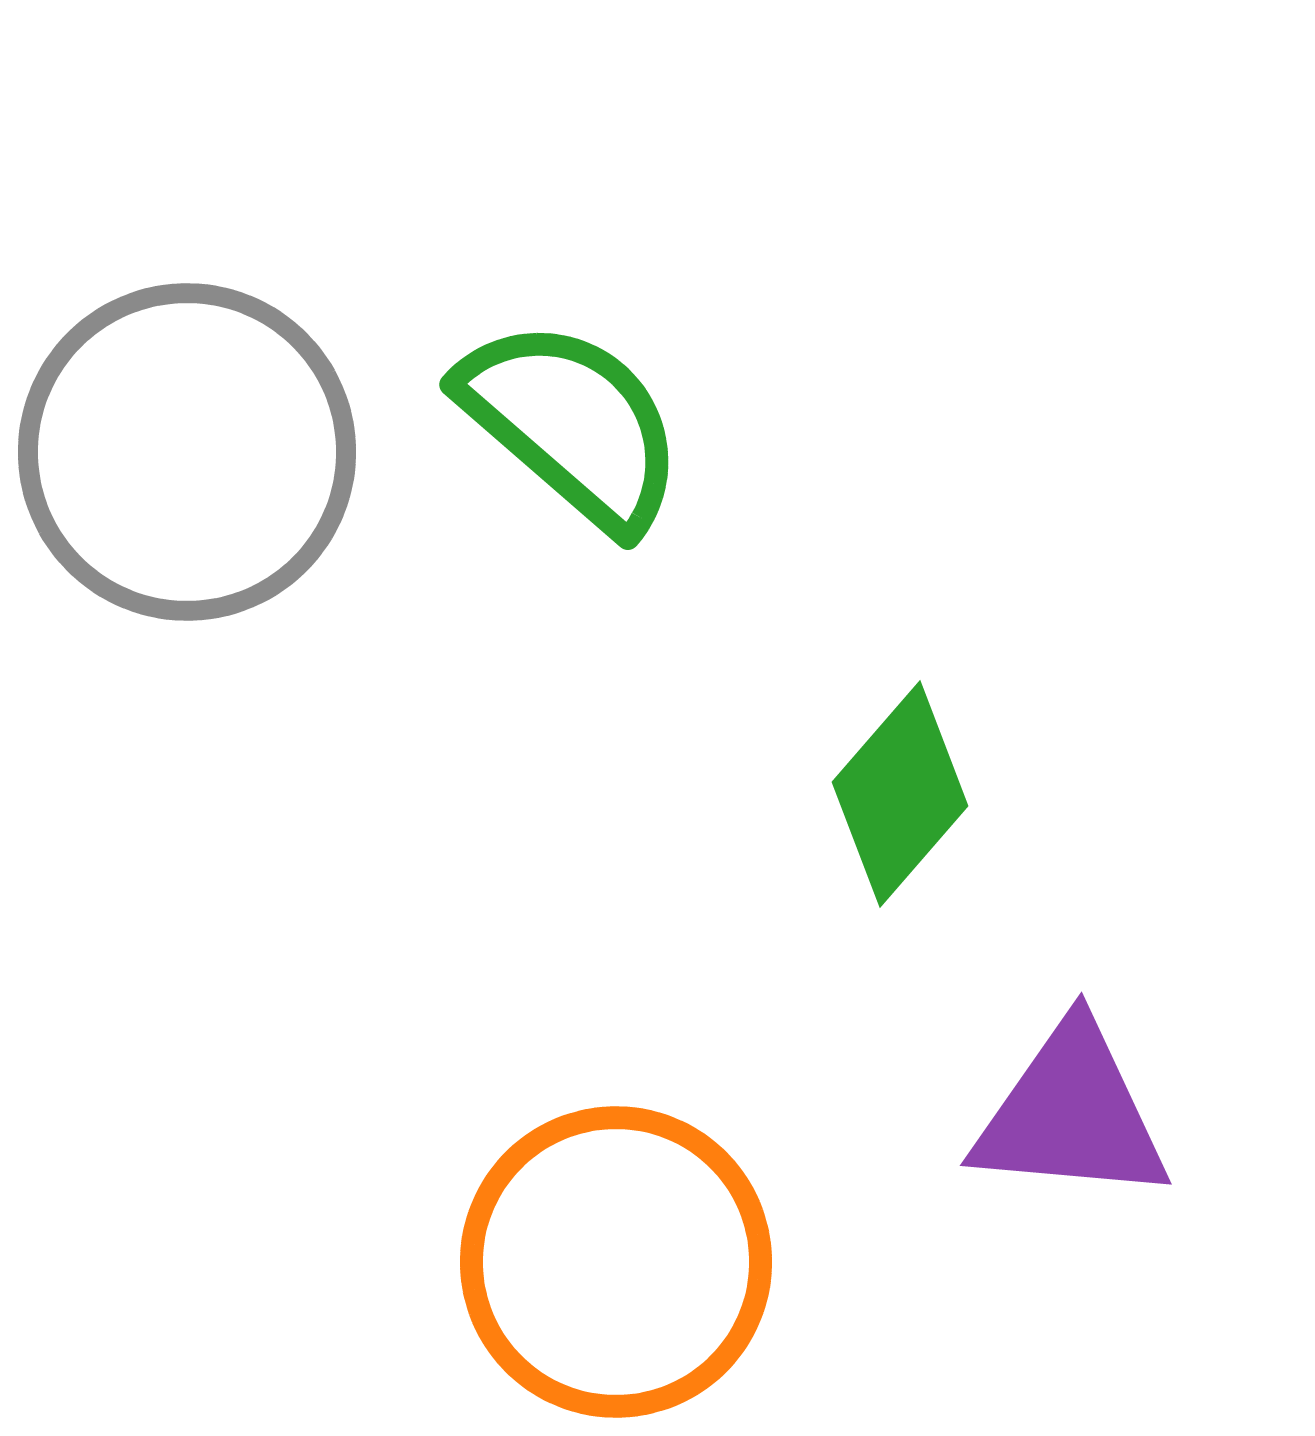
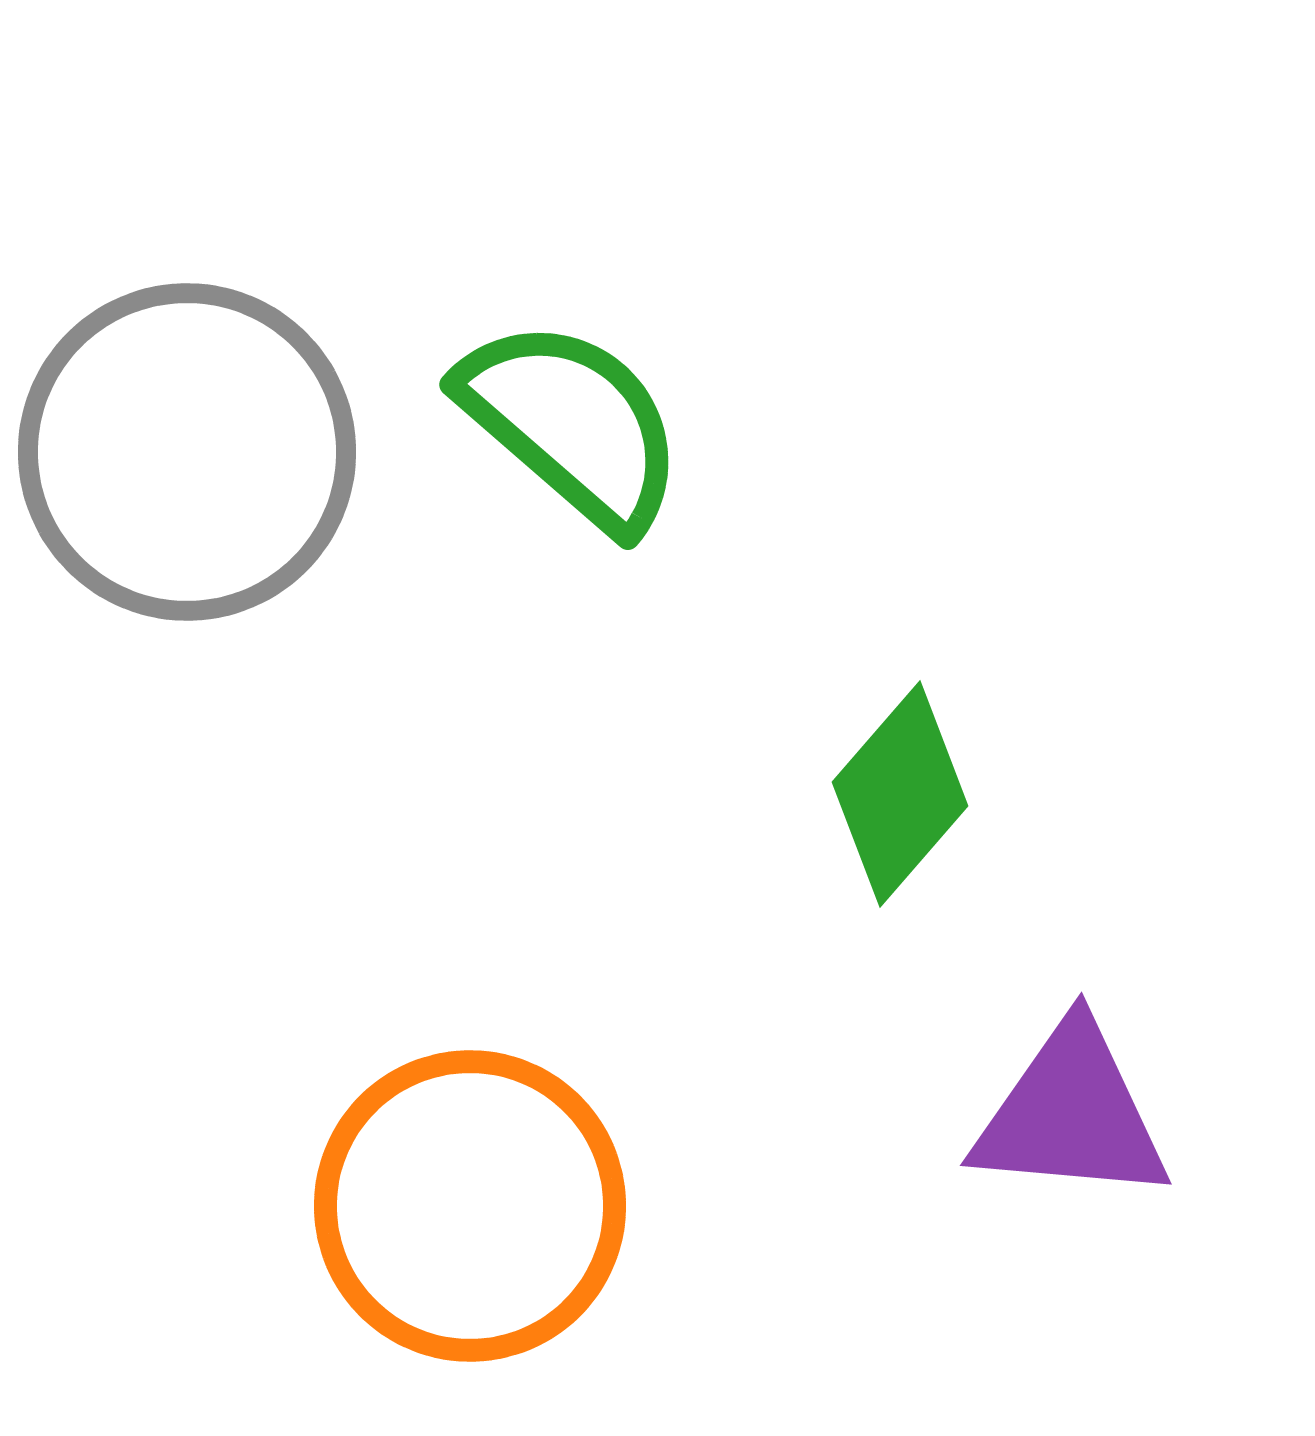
orange circle: moved 146 px left, 56 px up
